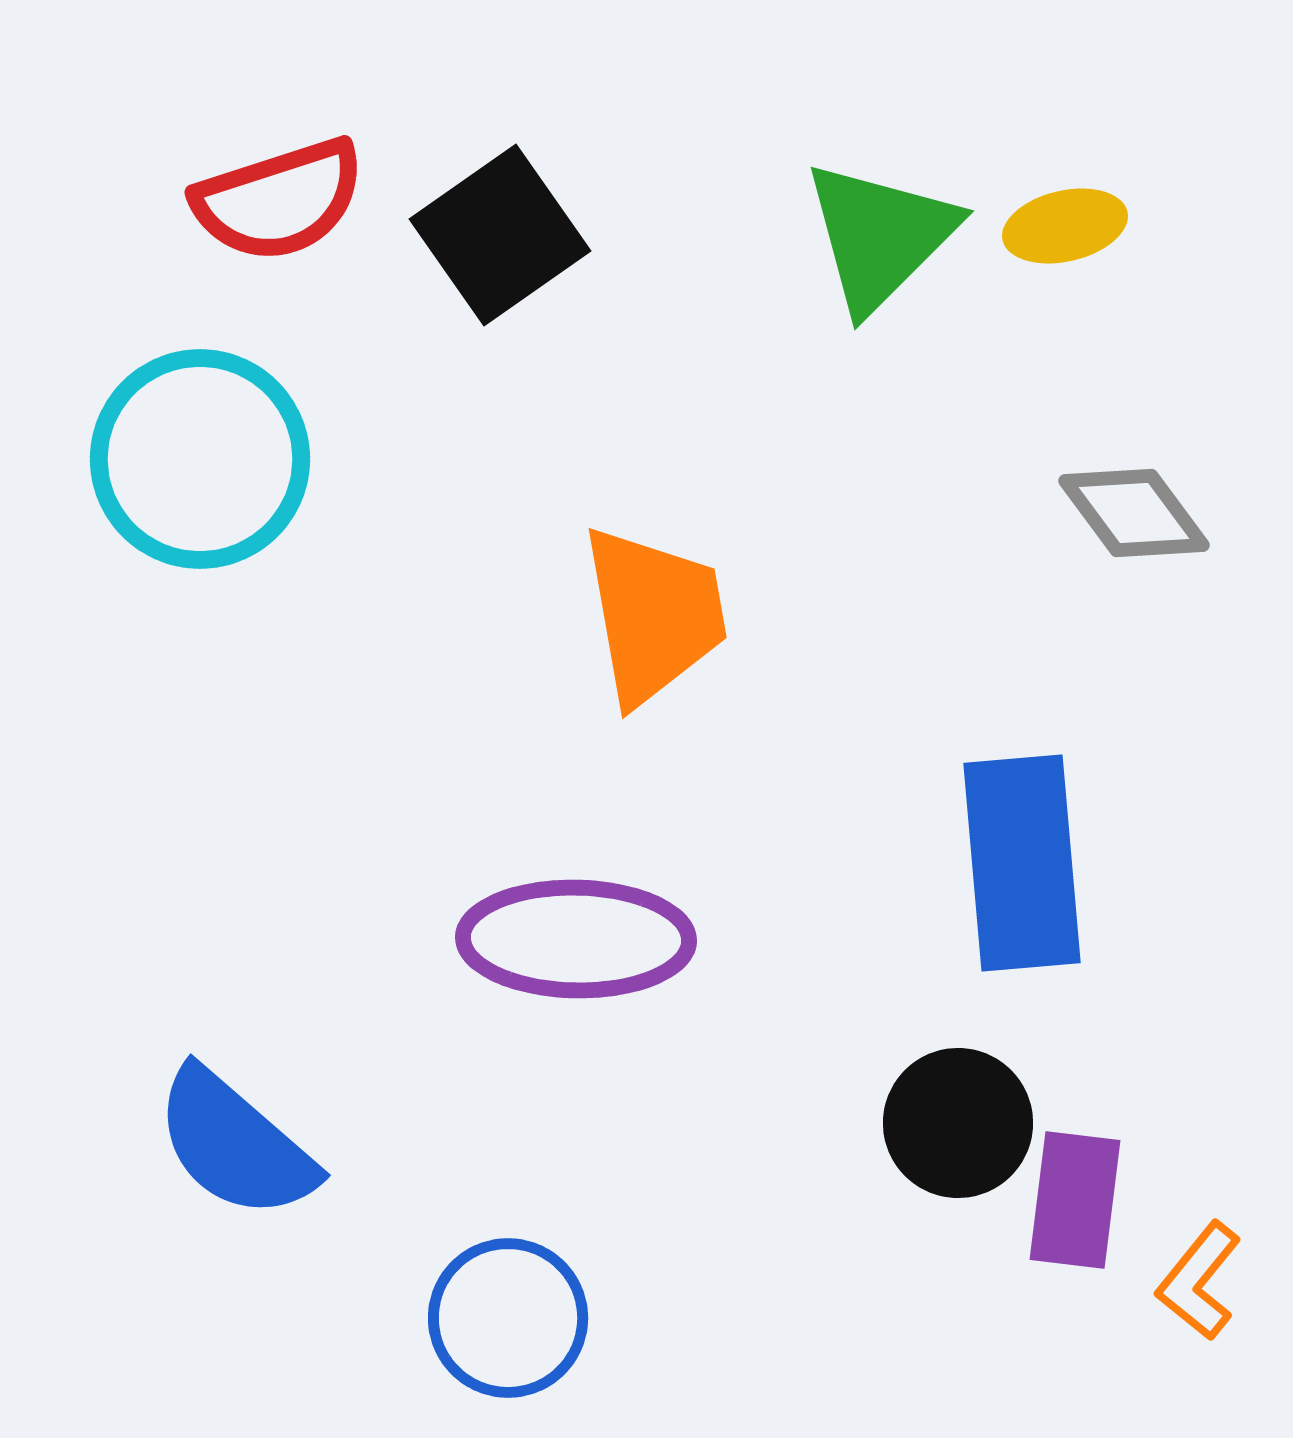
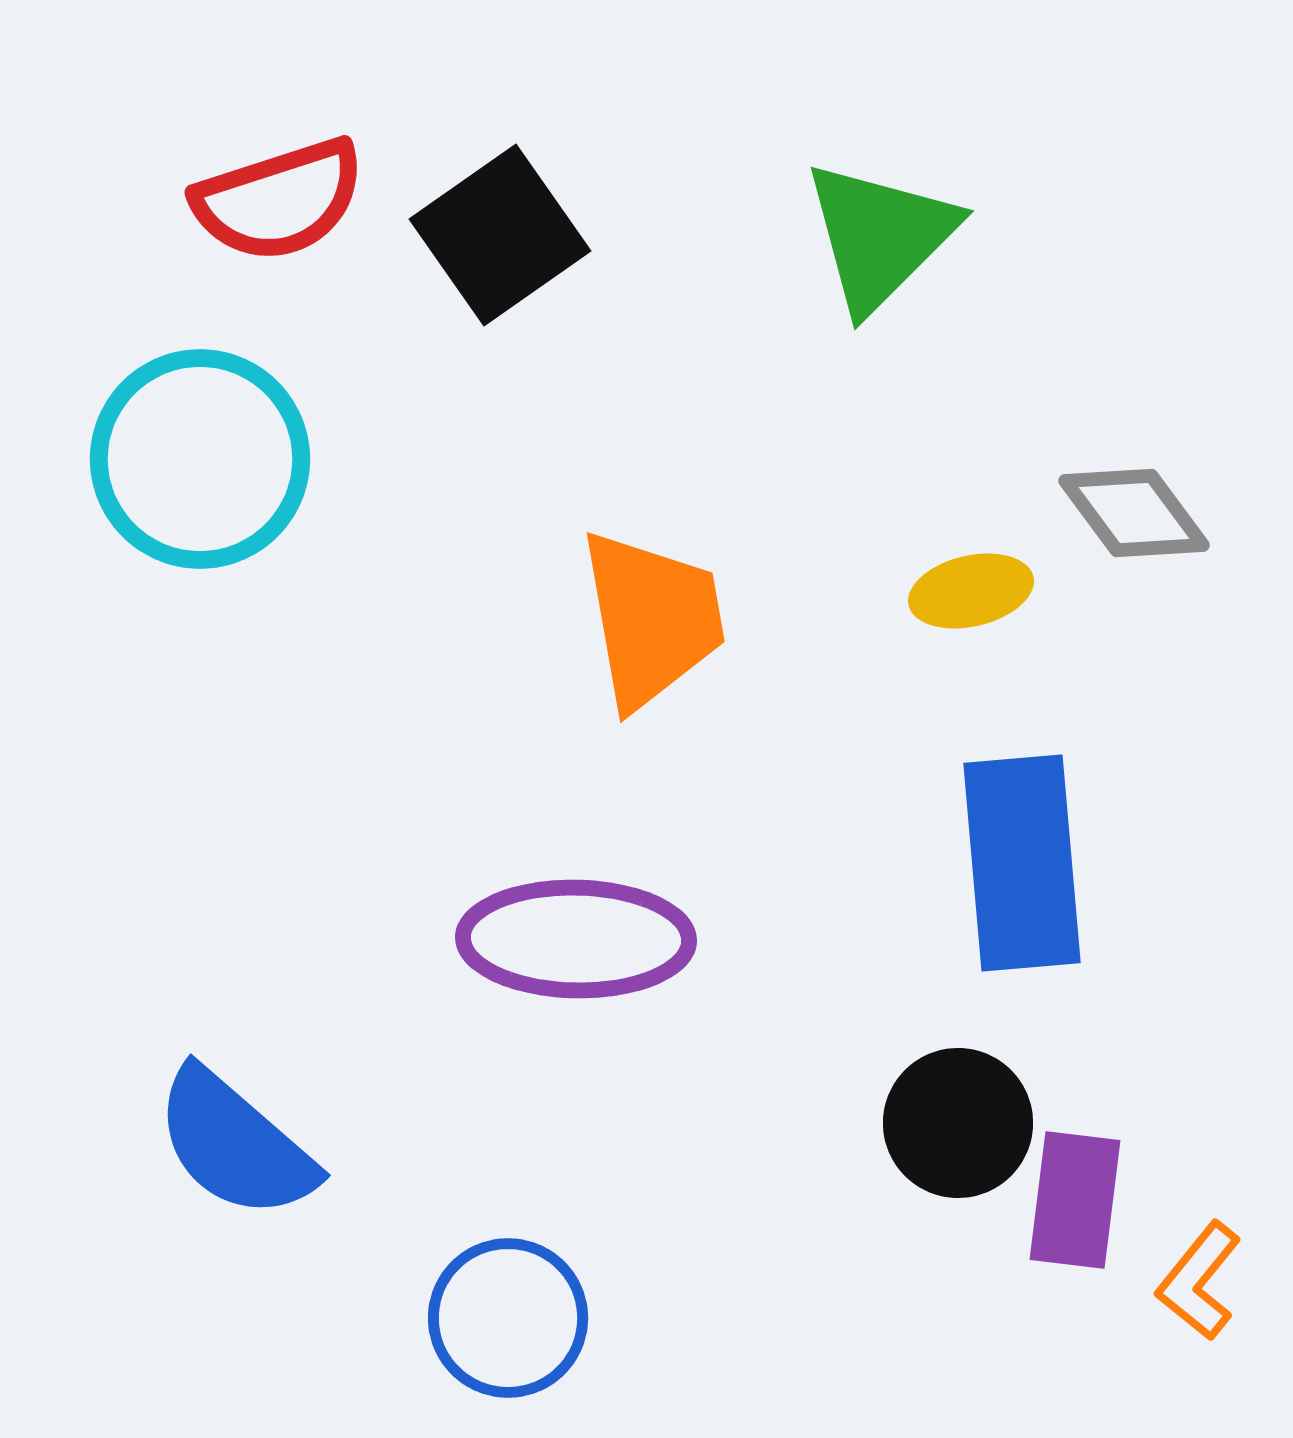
yellow ellipse: moved 94 px left, 365 px down
orange trapezoid: moved 2 px left, 4 px down
